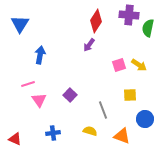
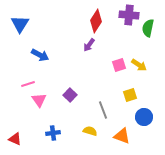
blue arrow: rotated 108 degrees clockwise
yellow square: rotated 16 degrees counterclockwise
blue circle: moved 1 px left, 2 px up
